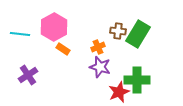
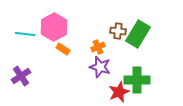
cyan line: moved 5 px right
purple cross: moved 7 px left, 1 px down
